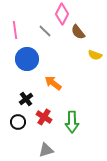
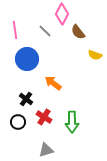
black cross: rotated 16 degrees counterclockwise
